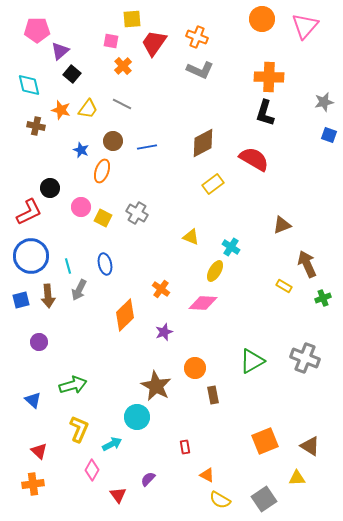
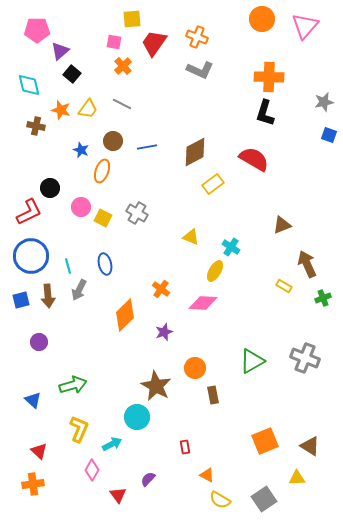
pink square at (111, 41): moved 3 px right, 1 px down
brown diamond at (203, 143): moved 8 px left, 9 px down
